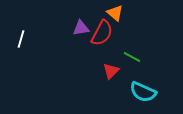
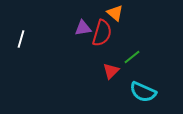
purple triangle: moved 2 px right
red semicircle: rotated 12 degrees counterclockwise
green line: rotated 66 degrees counterclockwise
